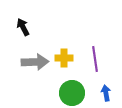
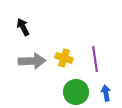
yellow cross: rotated 18 degrees clockwise
gray arrow: moved 3 px left, 1 px up
green circle: moved 4 px right, 1 px up
